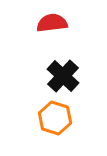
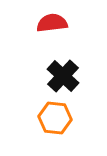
orange hexagon: rotated 12 degrees counterclockwise
